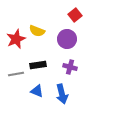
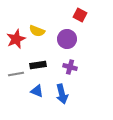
red square: moved 5 px right; rotated 24 degrees counterclockwise
